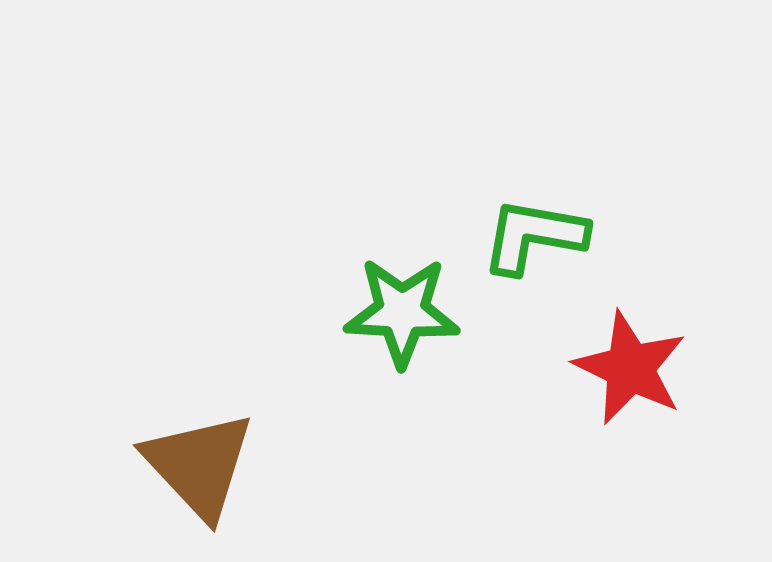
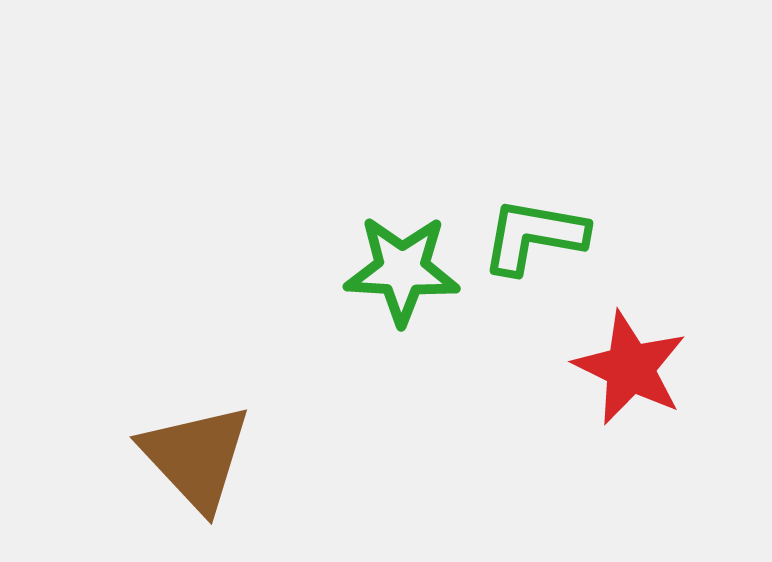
green star: moved 42 px up
brown triangle: moved 3 px left, 8 px up
